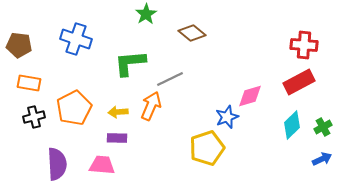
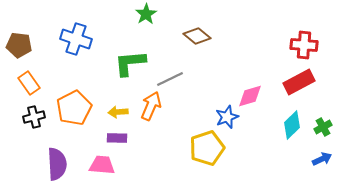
brown diamond: moved 5 px right, 3 px down
orange rectangle: rotated 45 degrees clockwise
